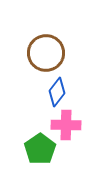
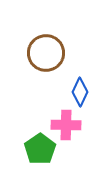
blue diamond: moved 23 px right; rotated 12 degrees counterclockwise
